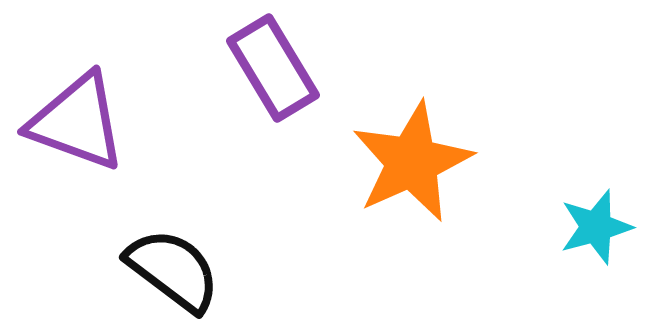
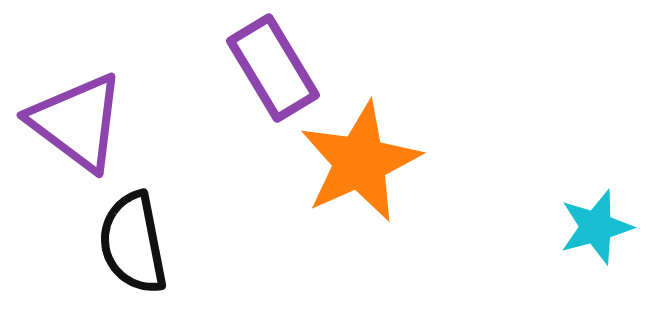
purple triangle: rotated 17 degrees clockwise
orange star: moved 52 px left
black semicircle: moved 40 px left, 27 px up; rotated 138 degrees counterclockwise
